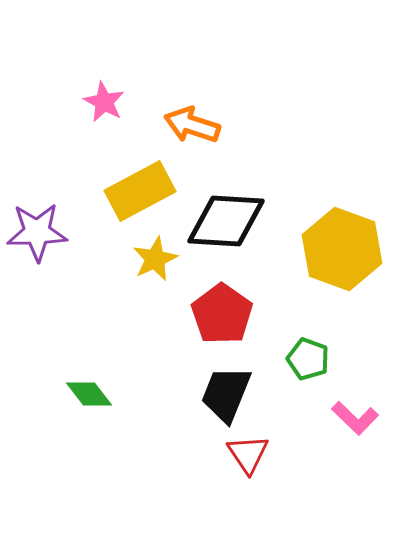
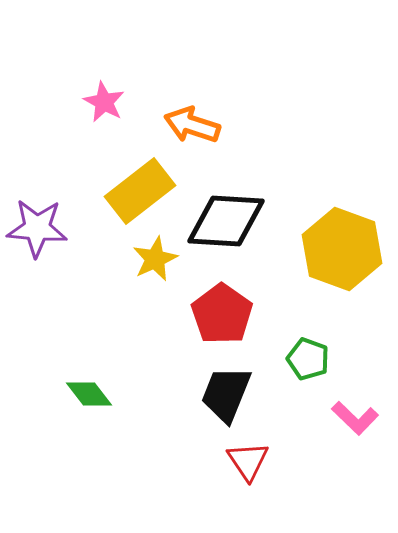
yellow rectangle: rotated 10 degrees counterclockwise
purple star: moved 4 px up; rotated 6 degrees clockwise
red triangle: moved 7 px down
